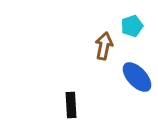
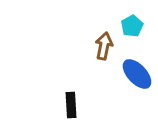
cyan pentagon: rotated 10 degrees counterclockwise
blue ellipse: moved 3 px up
